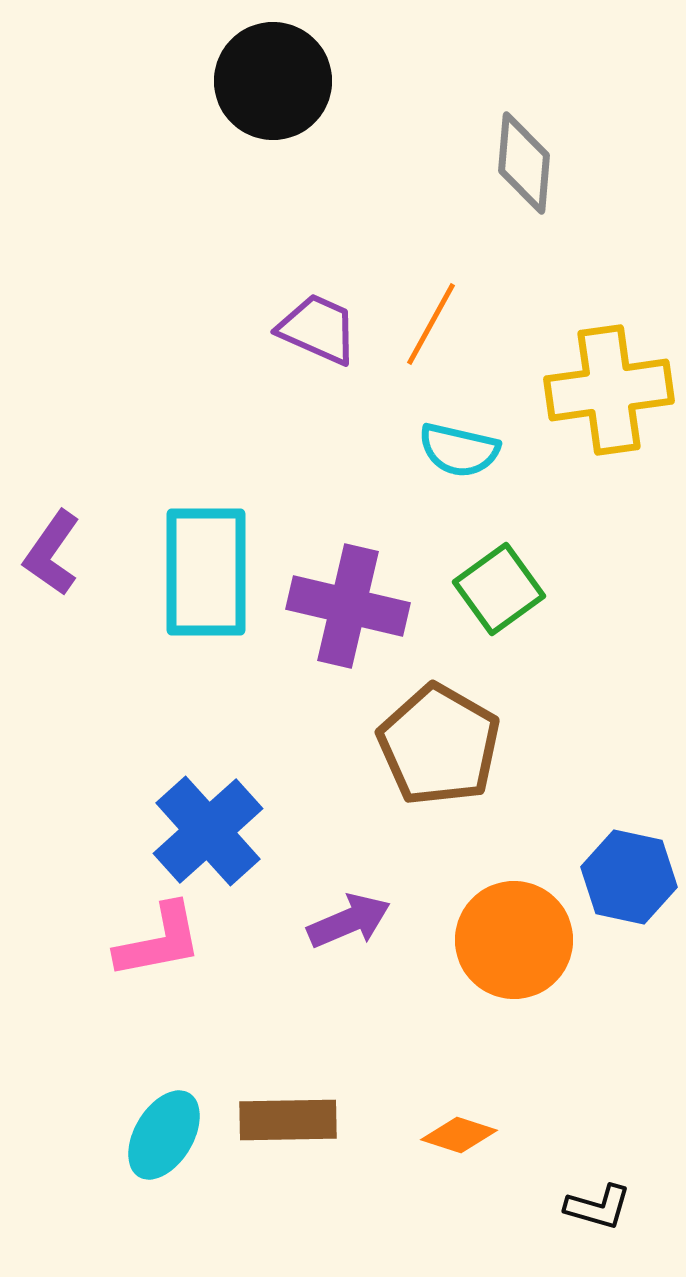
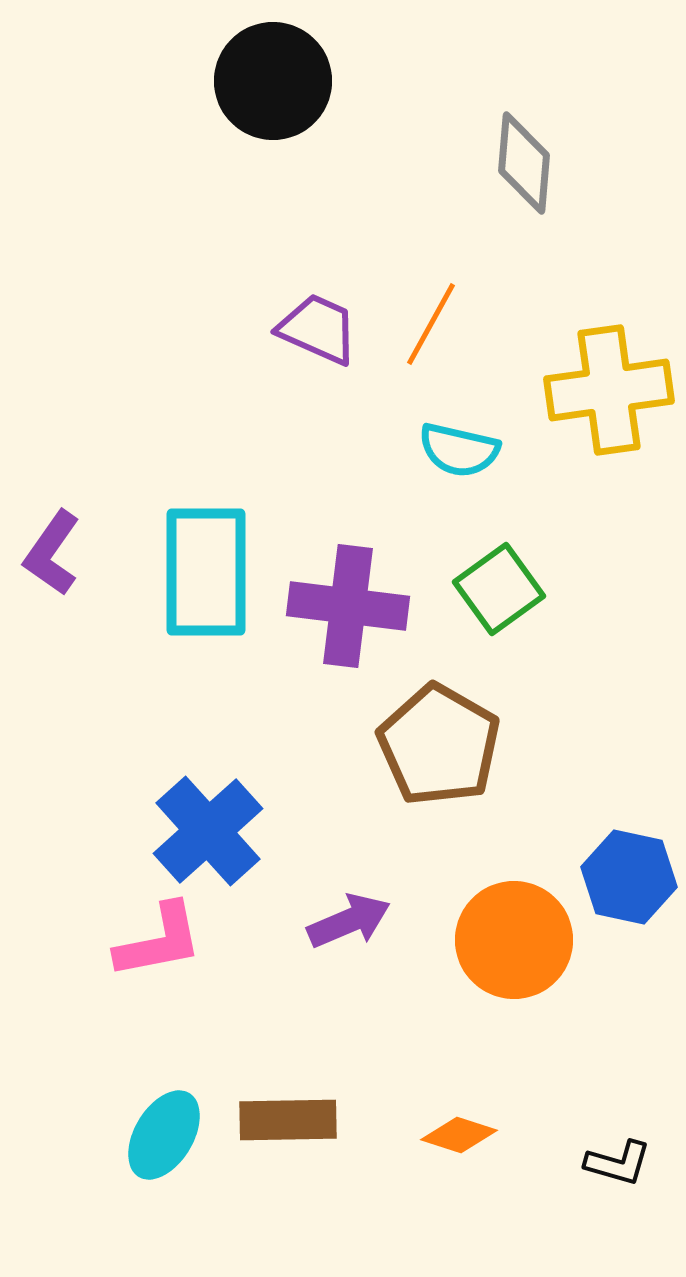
purple cross: rotated 6 degrees counterclockwise
black L-shape: moved 20 px right, 44 px up
